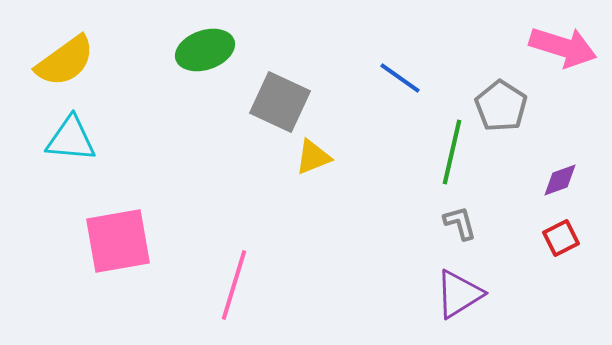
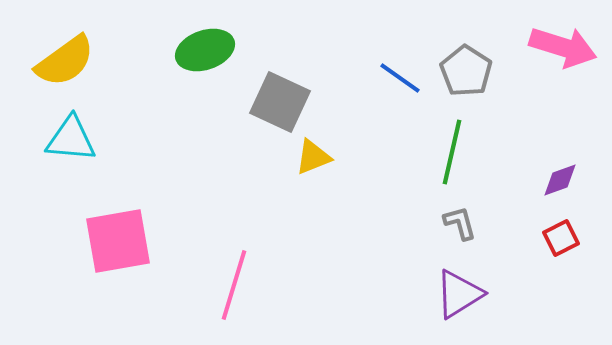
gray pentagon: moved 35 px left, 35 px up
